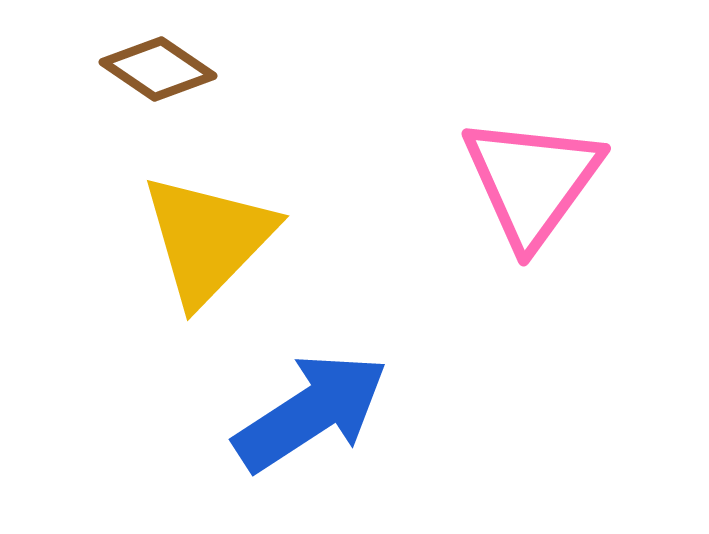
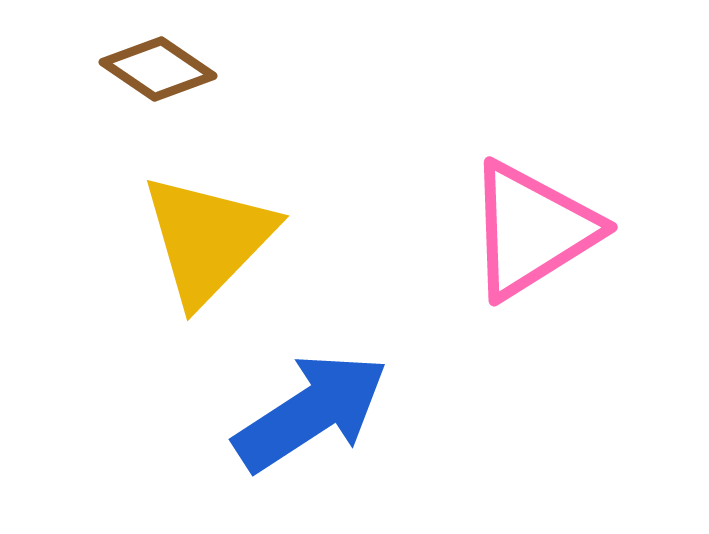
pink triangle: moved 49 px down; rotated 22 degrees clockwise
